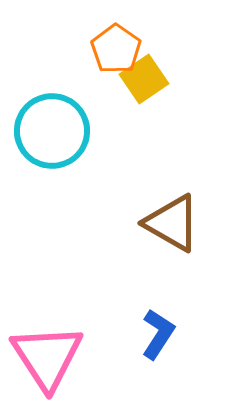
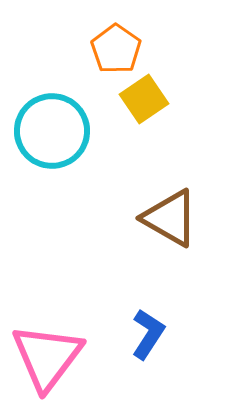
yellow square: moved 20 px down
brown triangle: moved 2 px left, 5 px up
blue L-shape: moved 10 px left
pink triangle: rotated 10 degrees clockwise
